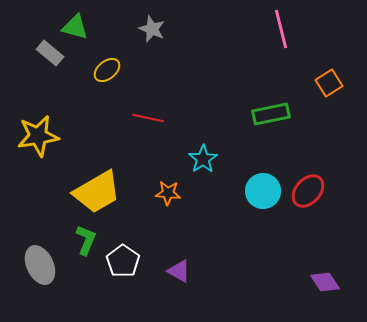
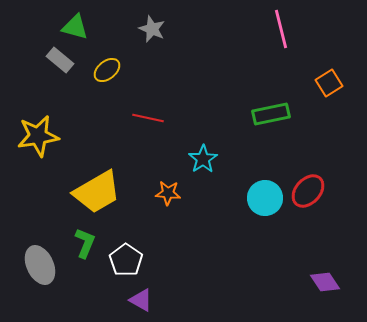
gray rectangle: moved 10 px right, 7 px down
cyan circle: moved 2 px right, 7 px down
green L-shape: moved 1 px left, 3 px down
white pentagon: moved 3 px right, 1 px up
purple triangle: moved 38 px left, 29 px down
